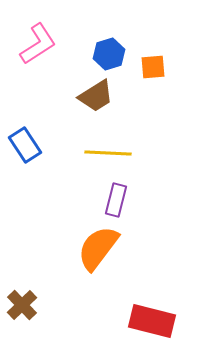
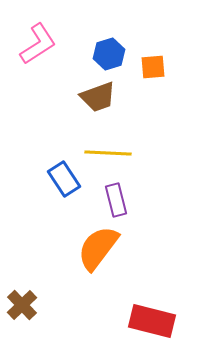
brown trapezoid: moved 2 px right, 1 px down; rotated 12 degrees clockwise
blue rectangle: moved 39 px right, 34 px down
purple rectangle: rotated 28 degrees counterclockwise
